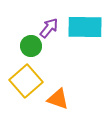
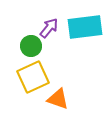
cyan rectangle: rotated 8 degrees counterclockwise
yellow square: moved 7 px right, 4 px up; rotated 16 degrees clockwise
